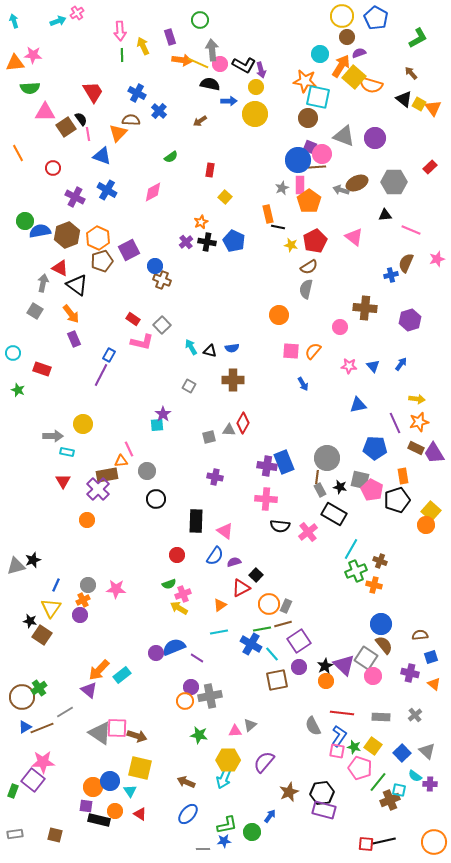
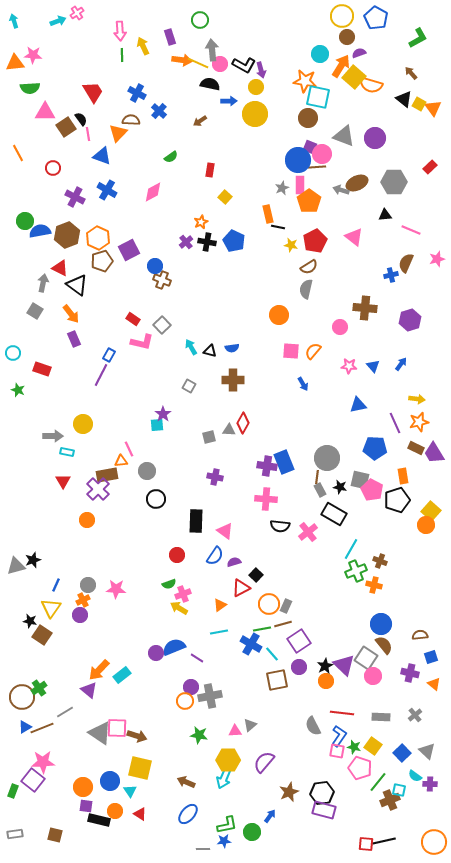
orange circle at (93, 787): moved 10 px left
